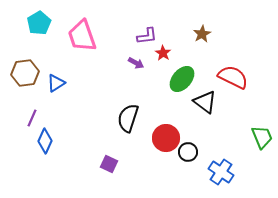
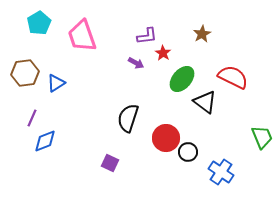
blue diamond: rotated 45 degrees clockwise
purple square: moved 1 px right, 1 px up
